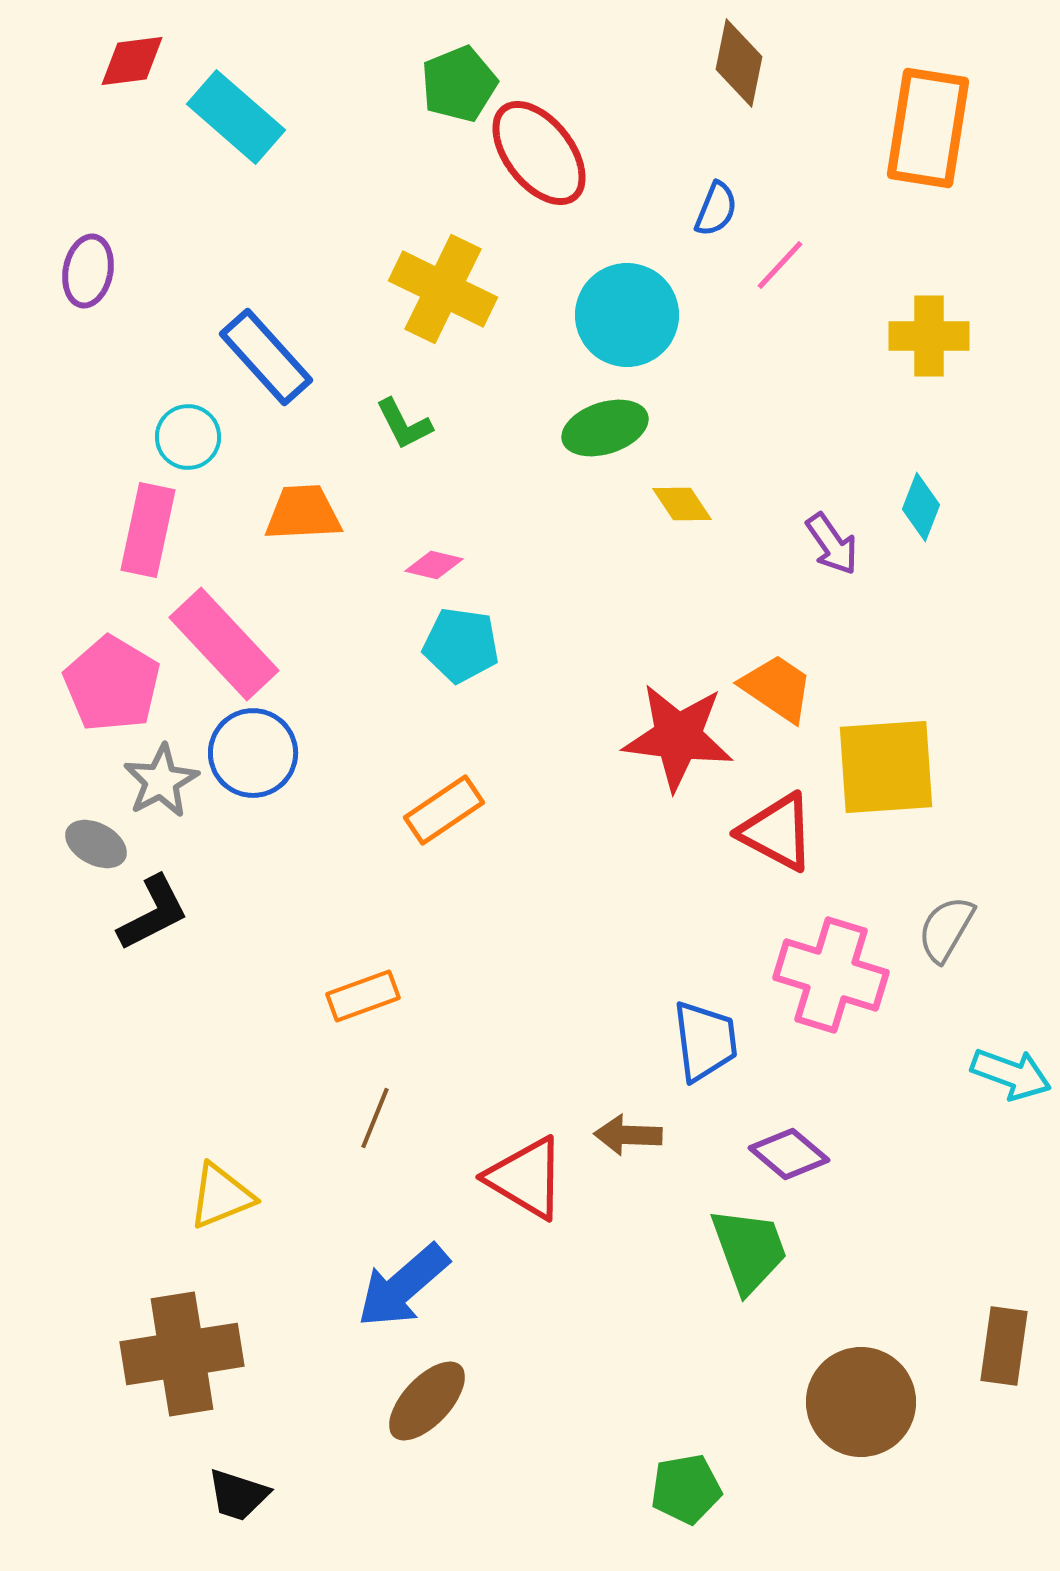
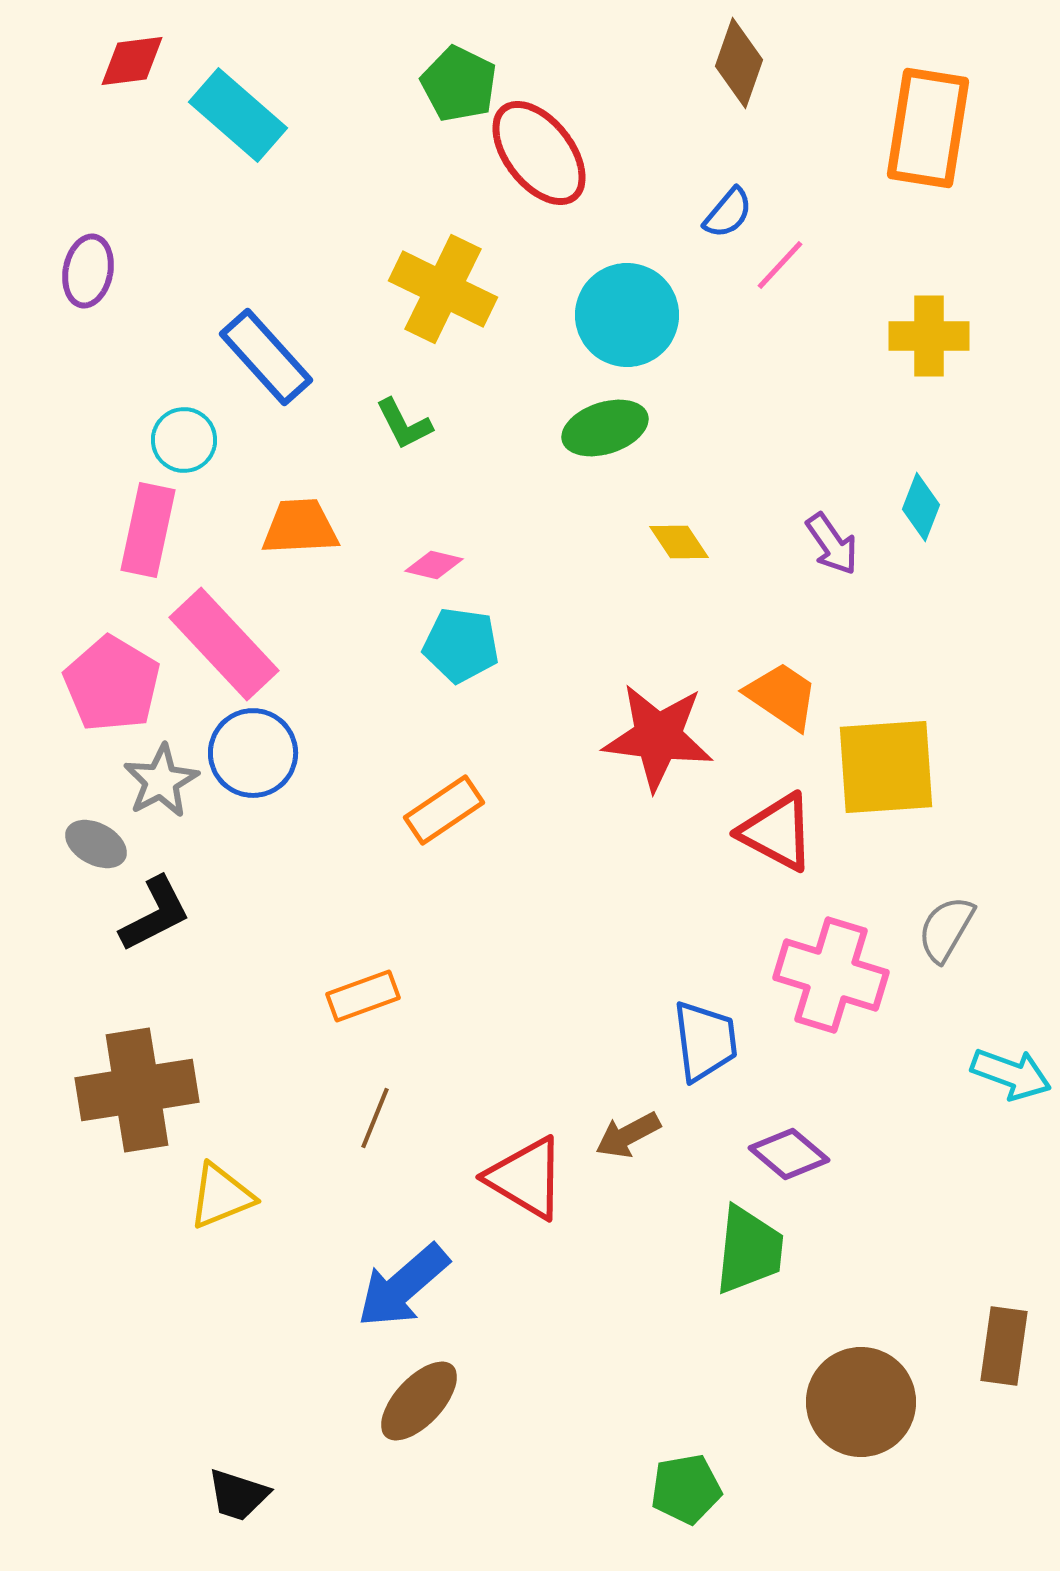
brown diamond at (739, 63): rotated 8 degrees clockwise
green pentagon at (459, 84): rotated 24 degrees counterclockwise
cyan rectangle at (236, 117): moved 2 px right, 2 px up
blue semicircle at (716, 209): moved 12 px right, 4 px down; rotated 18 degrees clockwise
cyan circle at (188, 437): moved 4 px left, 3 px down
yellow diamond at (682, 504): moved 3 px left, 38 px down
orange trapezoid at (303, 513): moved 3 px left, 14 px down
orange trapezoid at (777, 688): moved 5 px right, 8 px down
red star at (678, 737): moved 20 px left
black L-shape at (153, 913): moved 2 px right, 1 px down
brown arrow at (628, 1135): rotated 30 degrees counterclockwise
green trapezoid at (749, 1250): rotated 26 degrees clockwise
brown cross at (182, 1354): moved 45 px left, 264 px up
brown ellipse at (427, 1401): moved 8 px left
